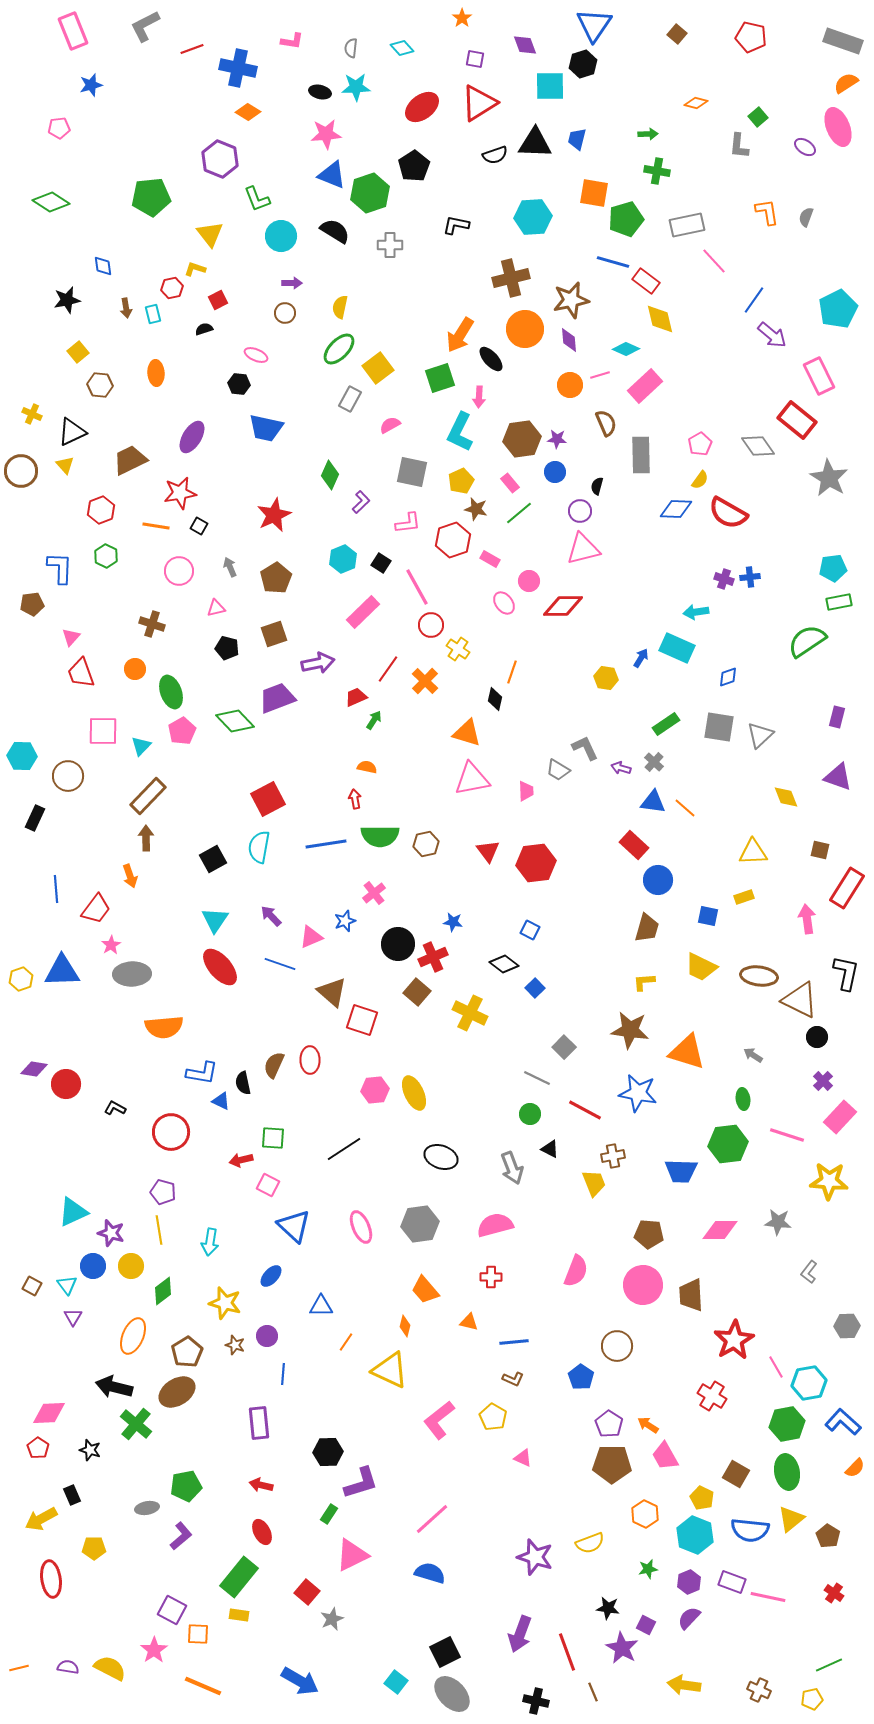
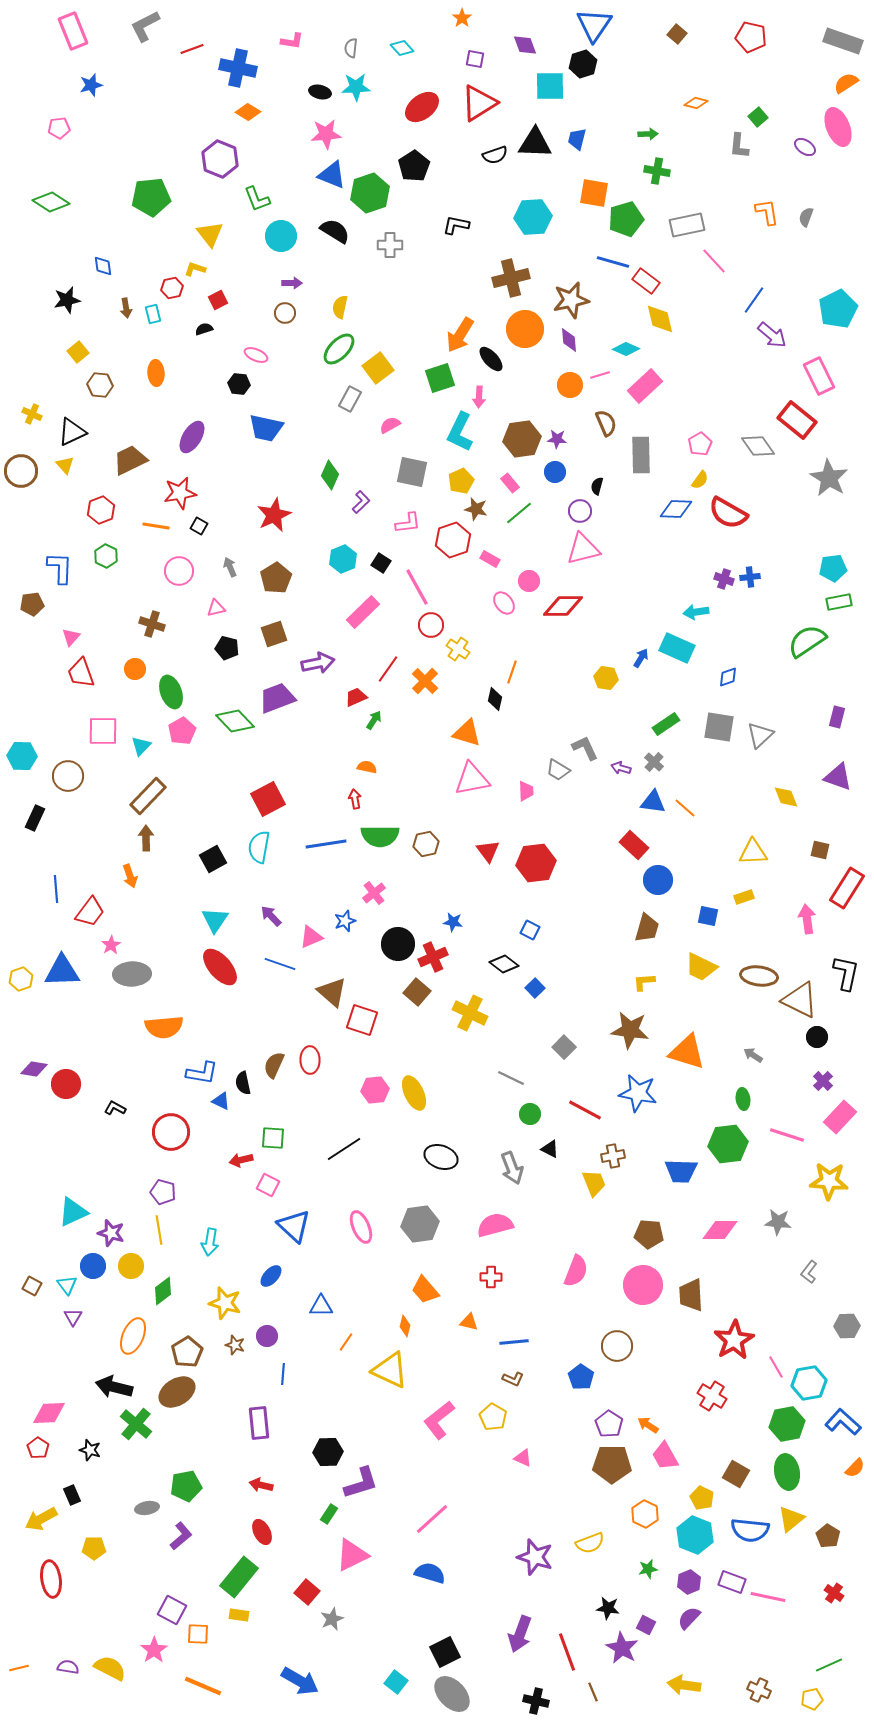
red trapezoid at (96, 909): moved 6 px left, 3 px down
gray line at (537, 1078): moved 26 px left
